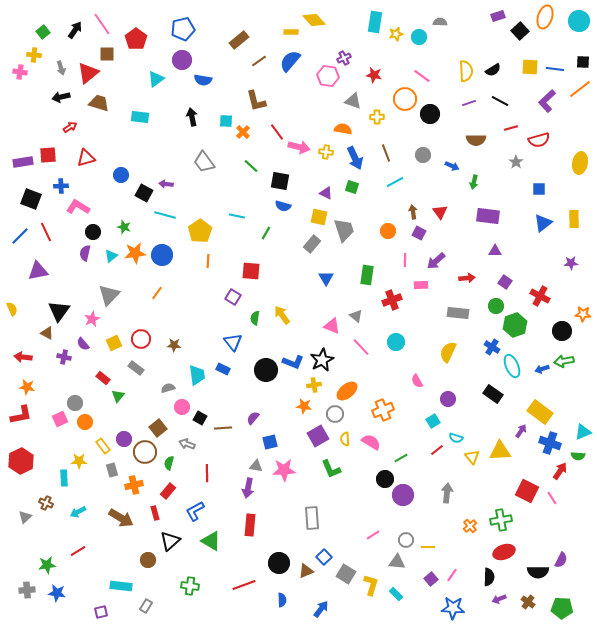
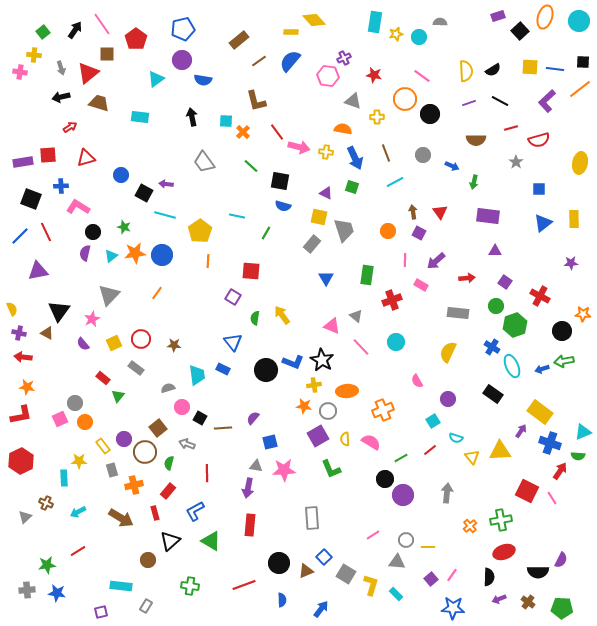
pink rectangle at (421, 285): rotated 32 degrees clockwise
purple cross at (64, 357): moved 45 px left, 24 px up
black star at (322, 360): rotated 15 degrees counterclockwise
orange ellipse at (347, 391): rotated 35 degrees clockwise
gray circle at (335, 414): moved 7 px left, 3 px up
red line at (437, 450): moved 7 px left
